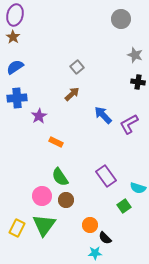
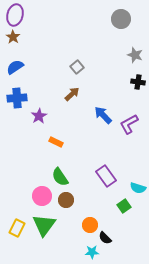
cyan star: moved 3 px left, 1 px up
